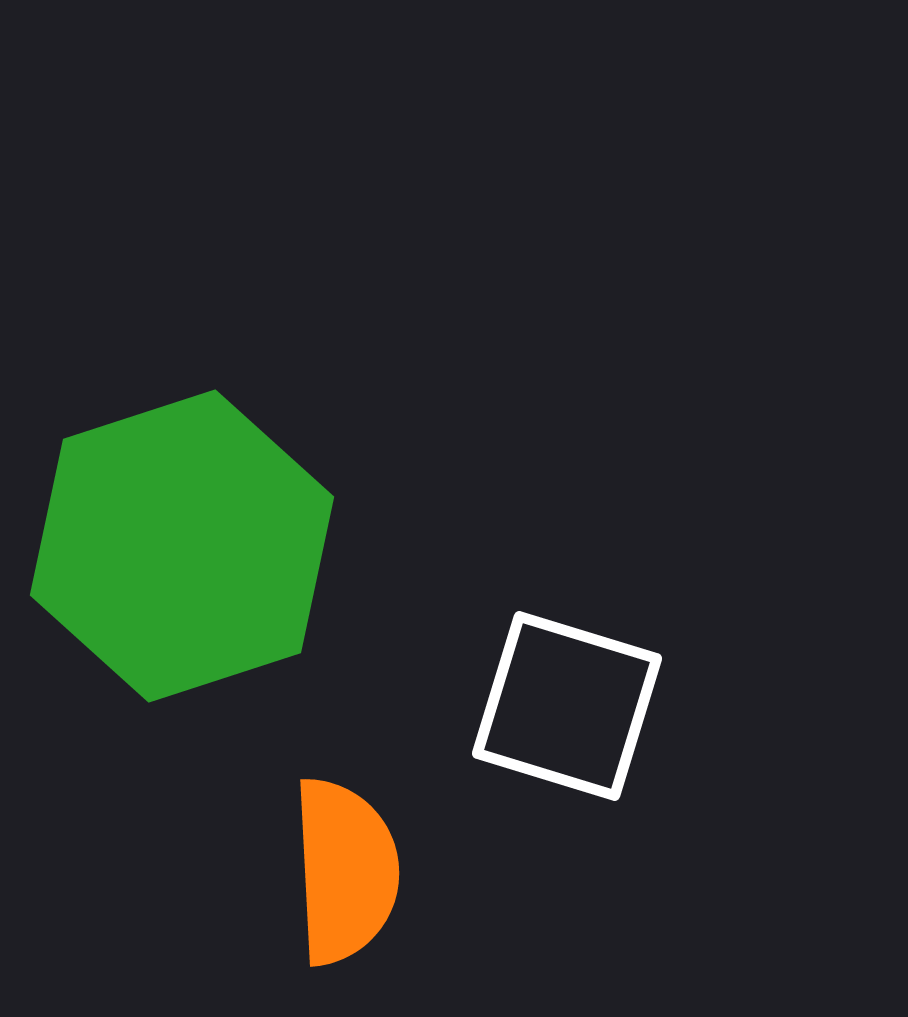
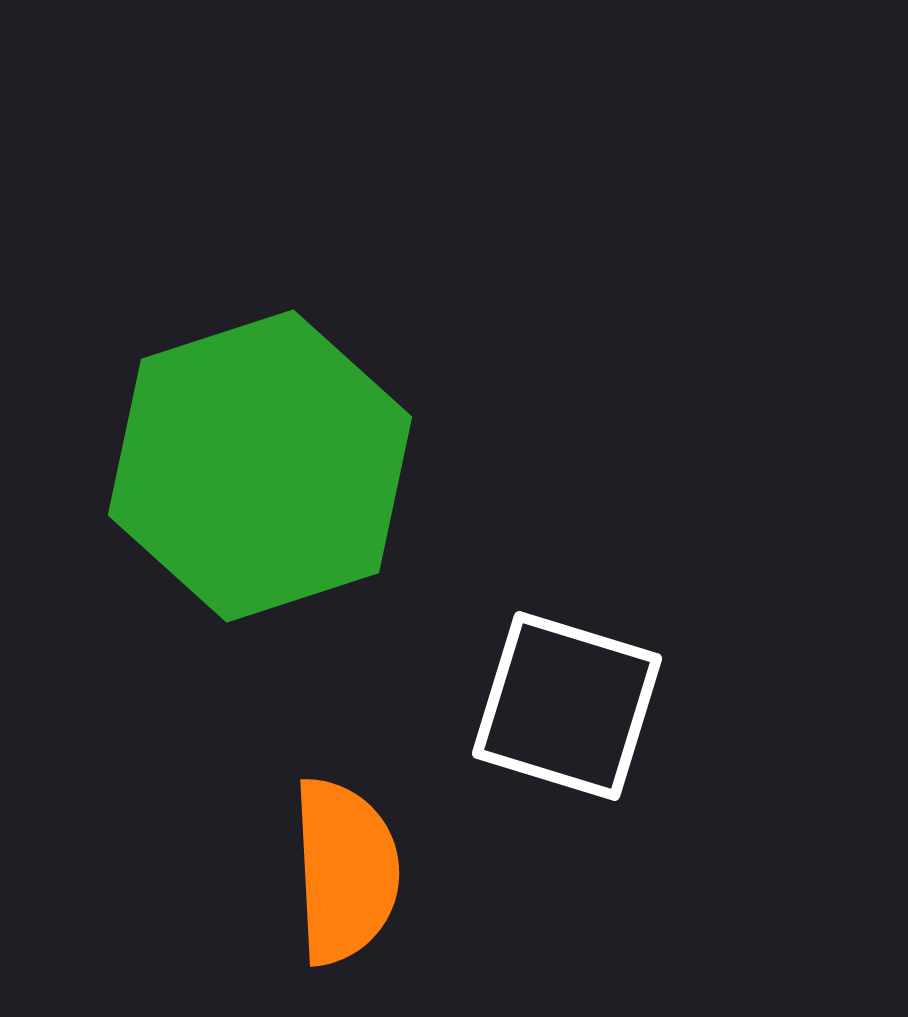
green hexagon: moved 78 px right, 80 px up
